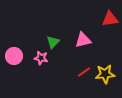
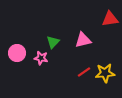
pink circle: moved 3 px right, 3 px up
yellow star: moved 1 px up
